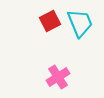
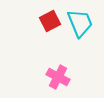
pink cross: rotated 30 degrees counterclockwise
